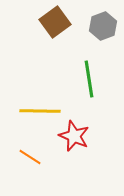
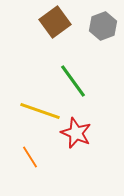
green line: moved 16 px left, 2 px down; rotated 27 degrees counterclockwise
yellow line: rotated 18 degrees clockwise
red star: moved 2 px right, 3 px up
orange line: rotated 25 degrees clockwise
